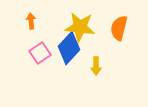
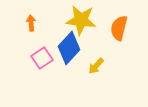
orange arrow: moved 2 px down
yellow star: moved 1 px right, 7 px up
pink square: moved 2 px right, 5 px down
yellow arrow: rotated 42 degrees clockwise
